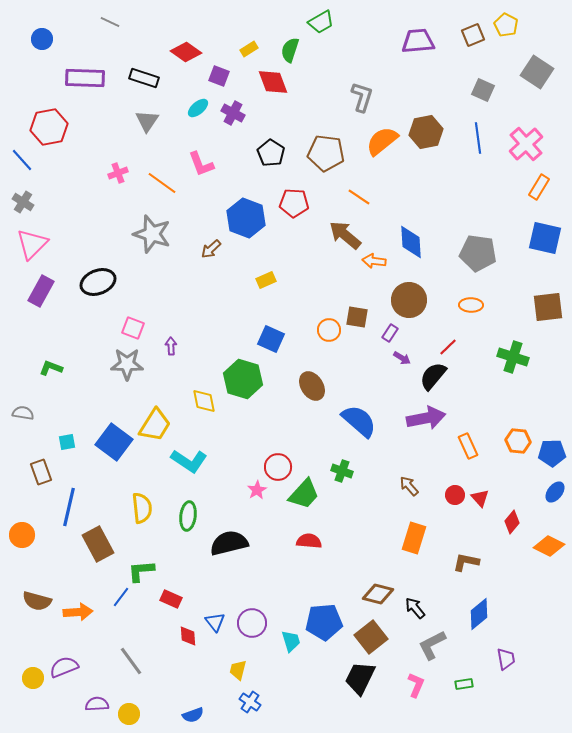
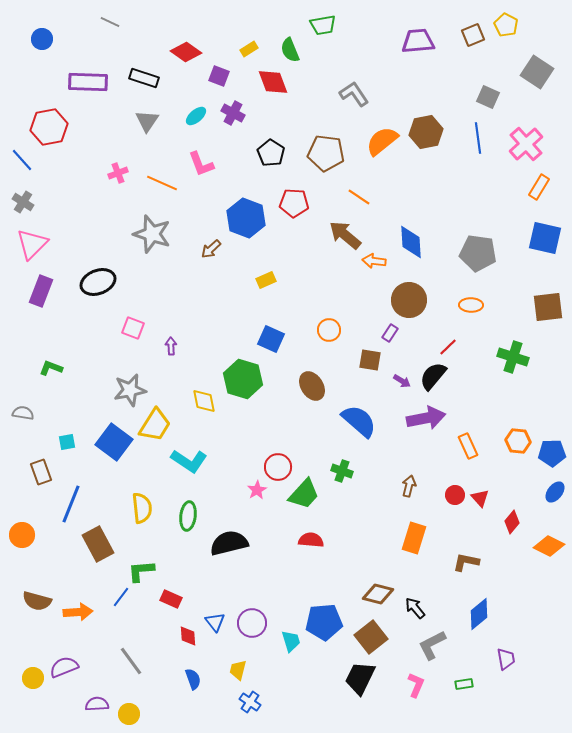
green trapezoid at (321, 22): moved 2 px right, 3 px down; rotated 20 degrees clockwise
green semicircle at (290, 50): rotated 40 degrees counterclockwise
purple rectangle at (85, 78): moved 3 px right, 4 px down
gray square at (483, 90): moved 5 px right, 7 px down
gray L-shape at (362, 97): moved 8 px left, 3 px up; rotated 52 degrees counterclockwise
cyan ellipse at (198, 108): moved 2 px left, 8 px down
orange line at (162, 183): rotated 12 degrees counterclockwise
purple rectangle at (41, 291): rotated 8 degrees counterclockwise
brown square at (357, 317): moved 13 px right, 43 px down
purple arrow at (402, 358): moved 23 px down
gray star at (127, 364): moved 3 px right, 26 px down; rotated 12 degrees counterclockwise
brown arrow at (409, 486): rotated 55 degrees clockwise
blue line at (69, 507): moved 2 px right, 3 px up; rotated 9 degrees clockwise
red semicircle at (309, 541): moved 2 px right, 1 px up
blue semicircle at (193, 715): moved 36 px up; rotated 90 degrees counterclockwise
